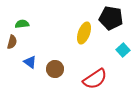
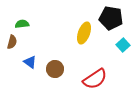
cyan square: moved 5 px up
